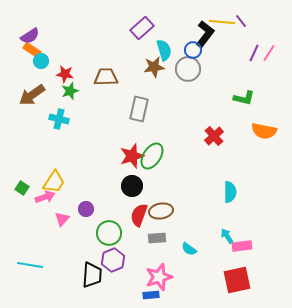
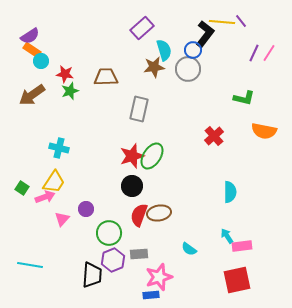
cyan cross at (59, 119): moved 29 px down
brown ellipse at (161, 211): moved 2 px left, 2 px down
gray rectangle at (157, 238): moved 18 px left, 16 px down
